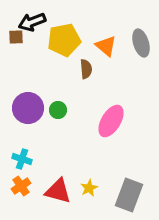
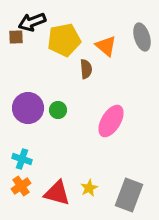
gray ellipse: moved 1 px right, 6 px up
red triangle: moved 1 px left, 2 px down
